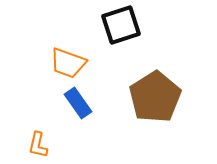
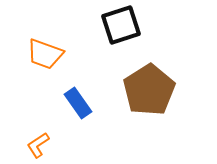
orange trapezoid: moved 23 px left, 9 px up
brown pentagon: moved 6 px left, 7 px up
orange L-shape: rotated 44 degrees clockwise
